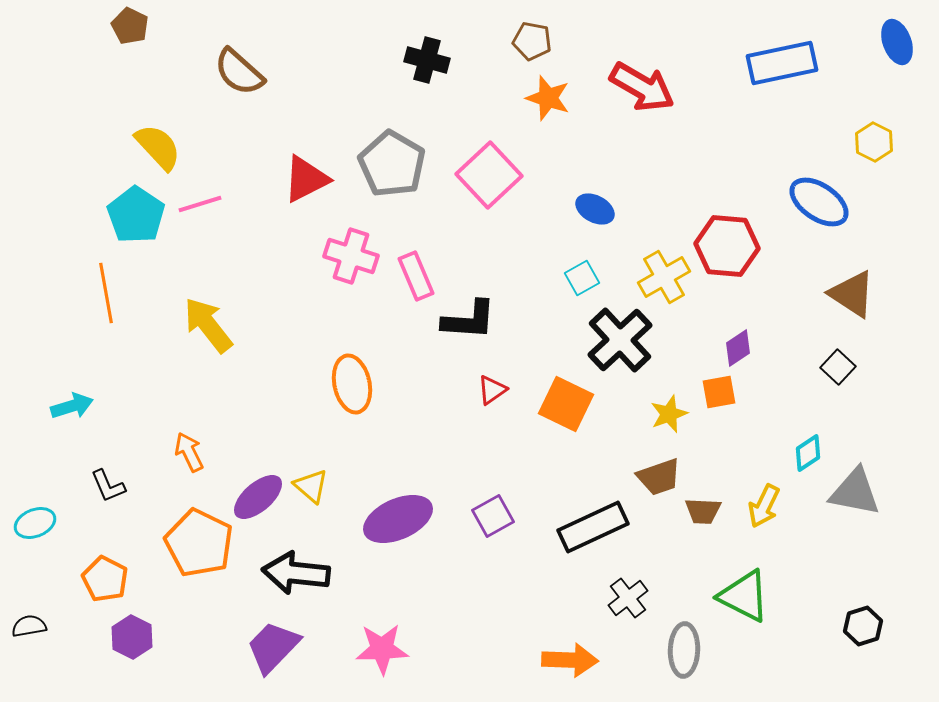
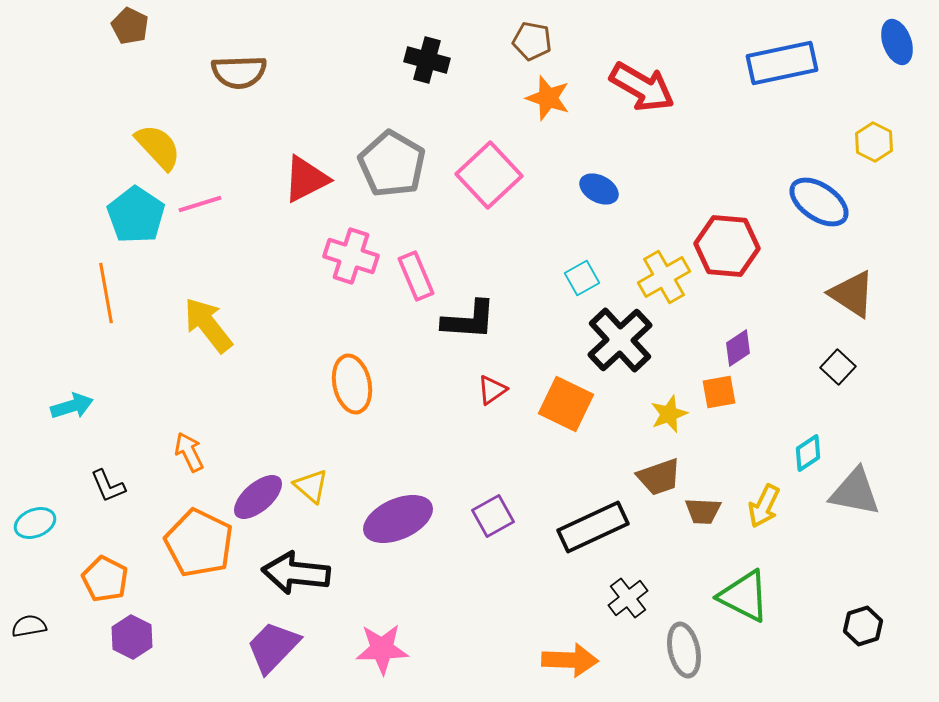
brown semicircle at (239, 72): rotated 44 degrees counterclockwise
blue ellipse at (595, 209): moved 4 px right, 20 px up
gray ellipse at (684, 650): rotated 14 degrees counterclockwise
